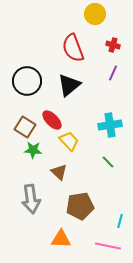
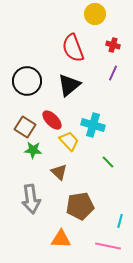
cyan cross: moved 17 px left; rotated 25 degrees clockwise
